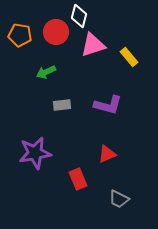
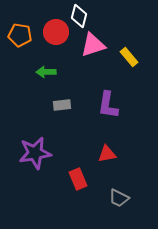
green arrow: rotated 24 degrees clockwise
purple L-shape: rotated 84 degrees clockwise
red triangle: rotated 12 degrees clockwise
gray trapezoid: moved 1 px up
